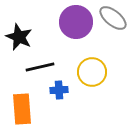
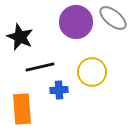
black star: moved 1 px right
